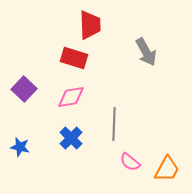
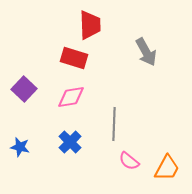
blue cross: moved 1 px left, 4 px down
pink semicircle: moved 1 px left, 1 px up
orange trapezoid: moved 1 px up
